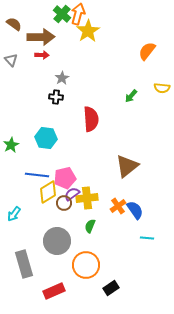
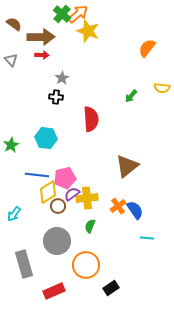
orange arrow: rotated 35 degrees clockwise
yellow star: rotated 20 degrees counterclockwise
orange semicircle: moved 3 px up
brown circle: moved 6 px left, 3 px down
